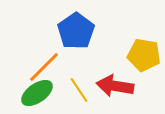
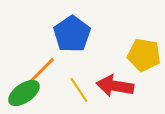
blue pentagon: moved 4 px left, 3 px down
orange line: moved 4 px left, 5 px down
green ellipse: moved 13 px left
